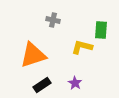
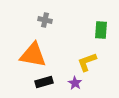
gray cross: moved 8 px left
yellow L-shape: moved 5 px right, 15 px down; rotated 35 degrees counterclockwise
orange triangle: rotated 28 degrees clockwise
black rectangle: moved 2 px right, 3 px up; rotated 18 degrees clockwise
